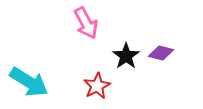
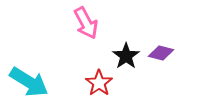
red star: moved 2 px right, 3 px up; rotated 8 degrees counterclockwise
